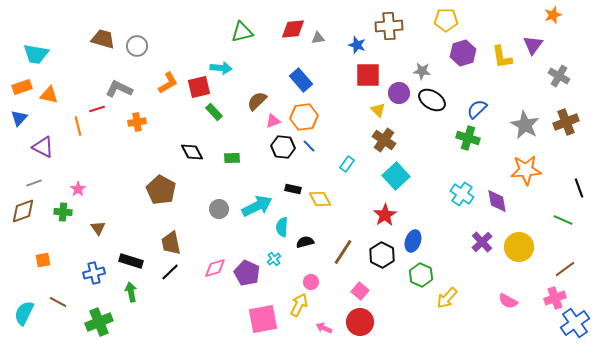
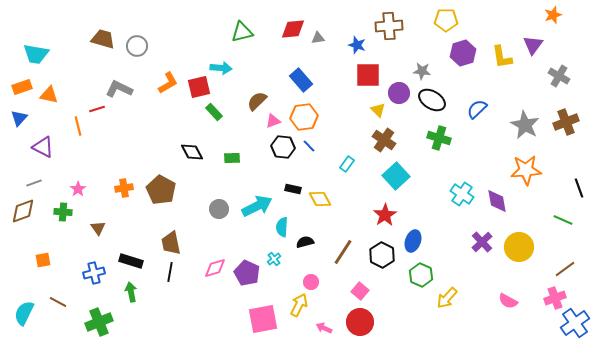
orange cross at (137, 122): moved 13 px left, 66 px down
green cross at (468, 138): moved 29 px left
black line at (170, 272): rotated 36 degrees counterclockwise
